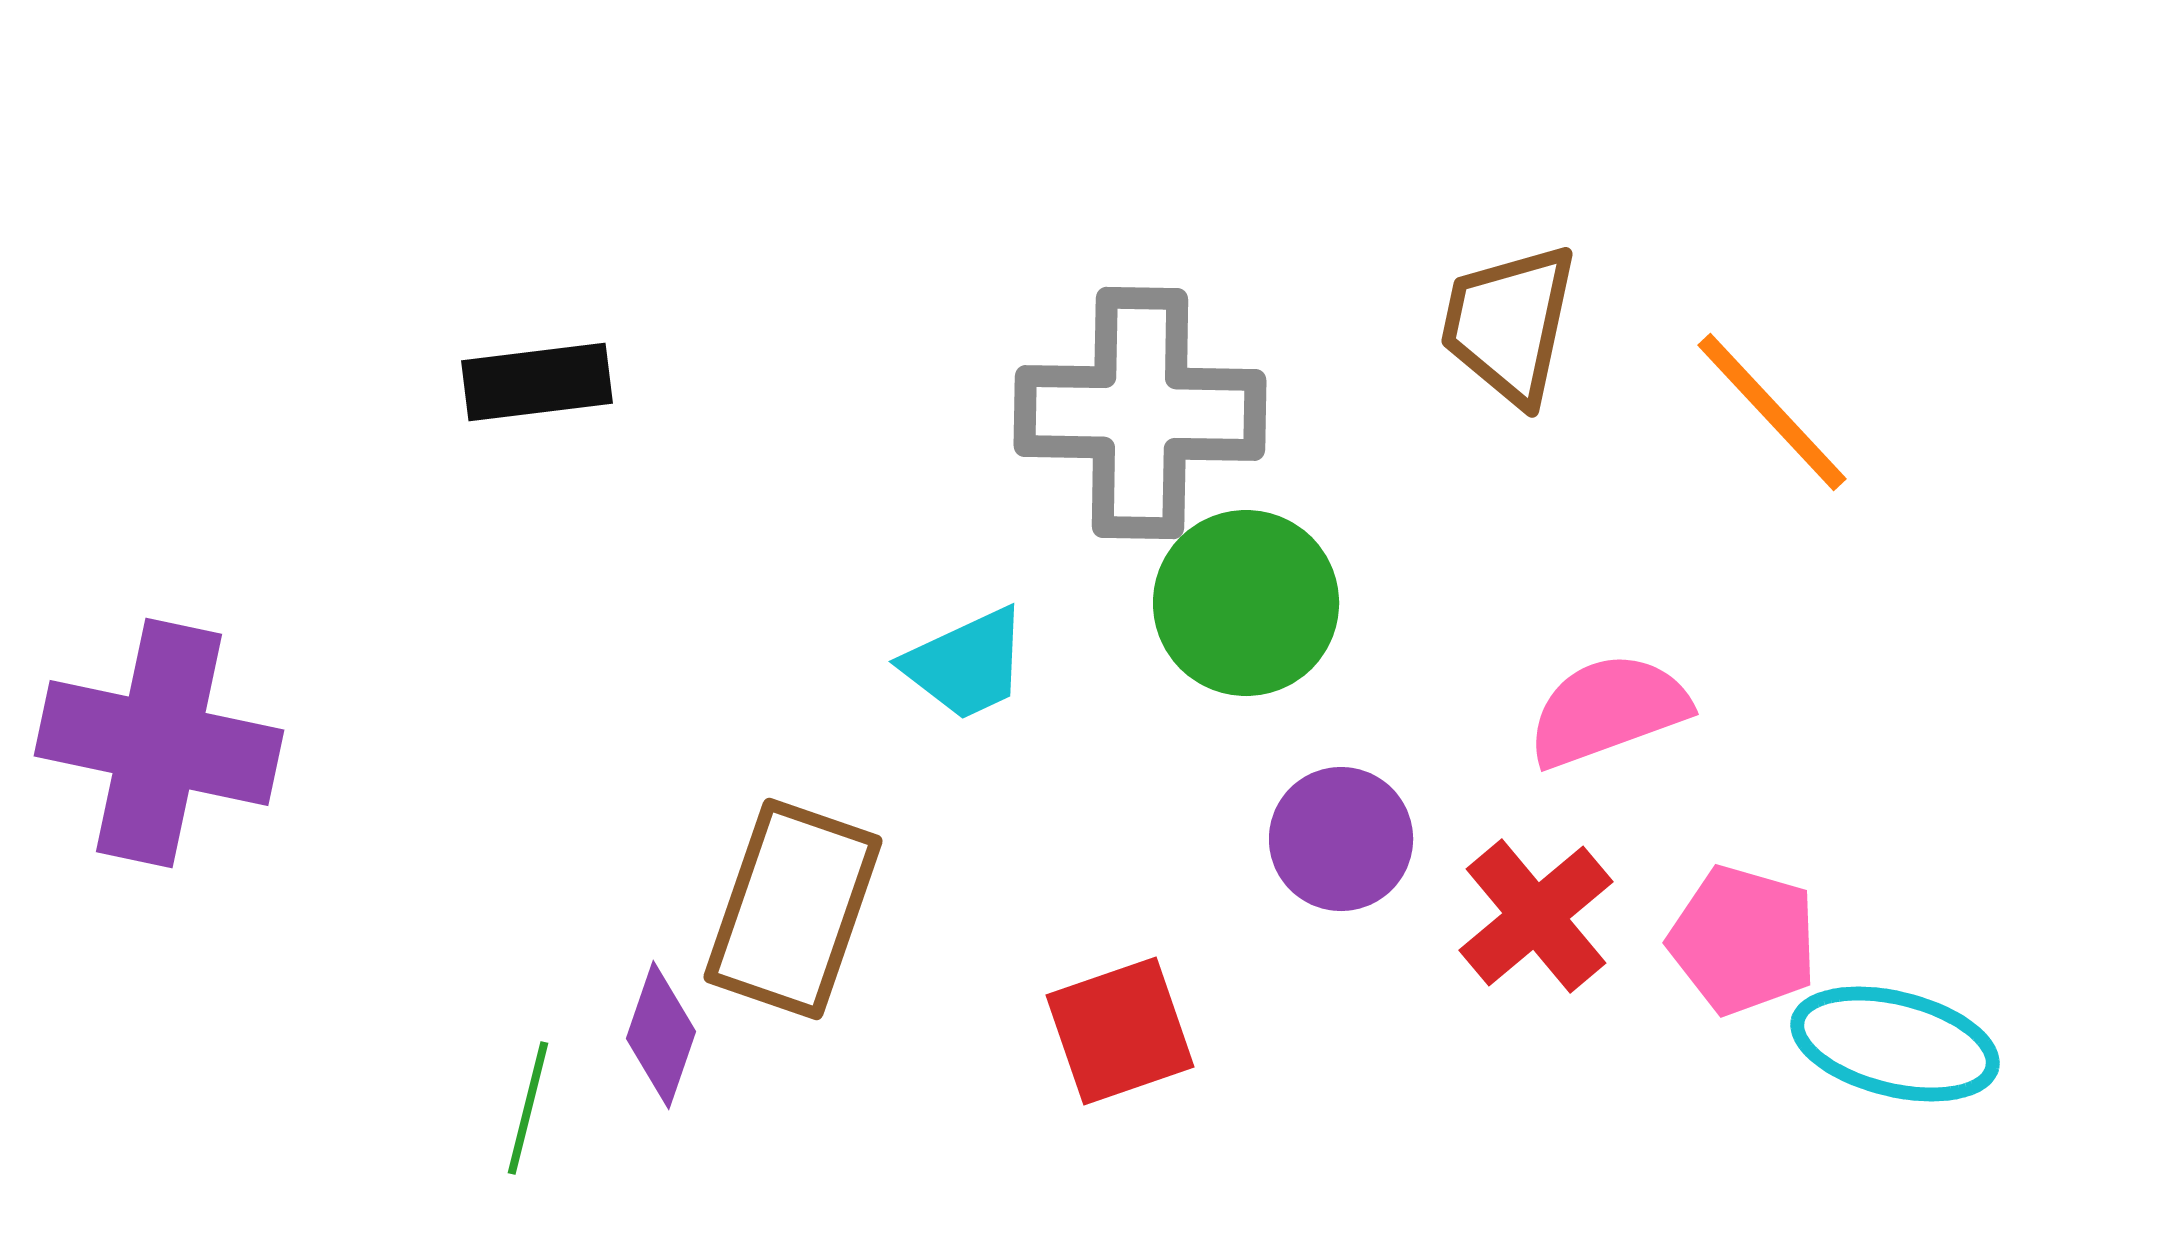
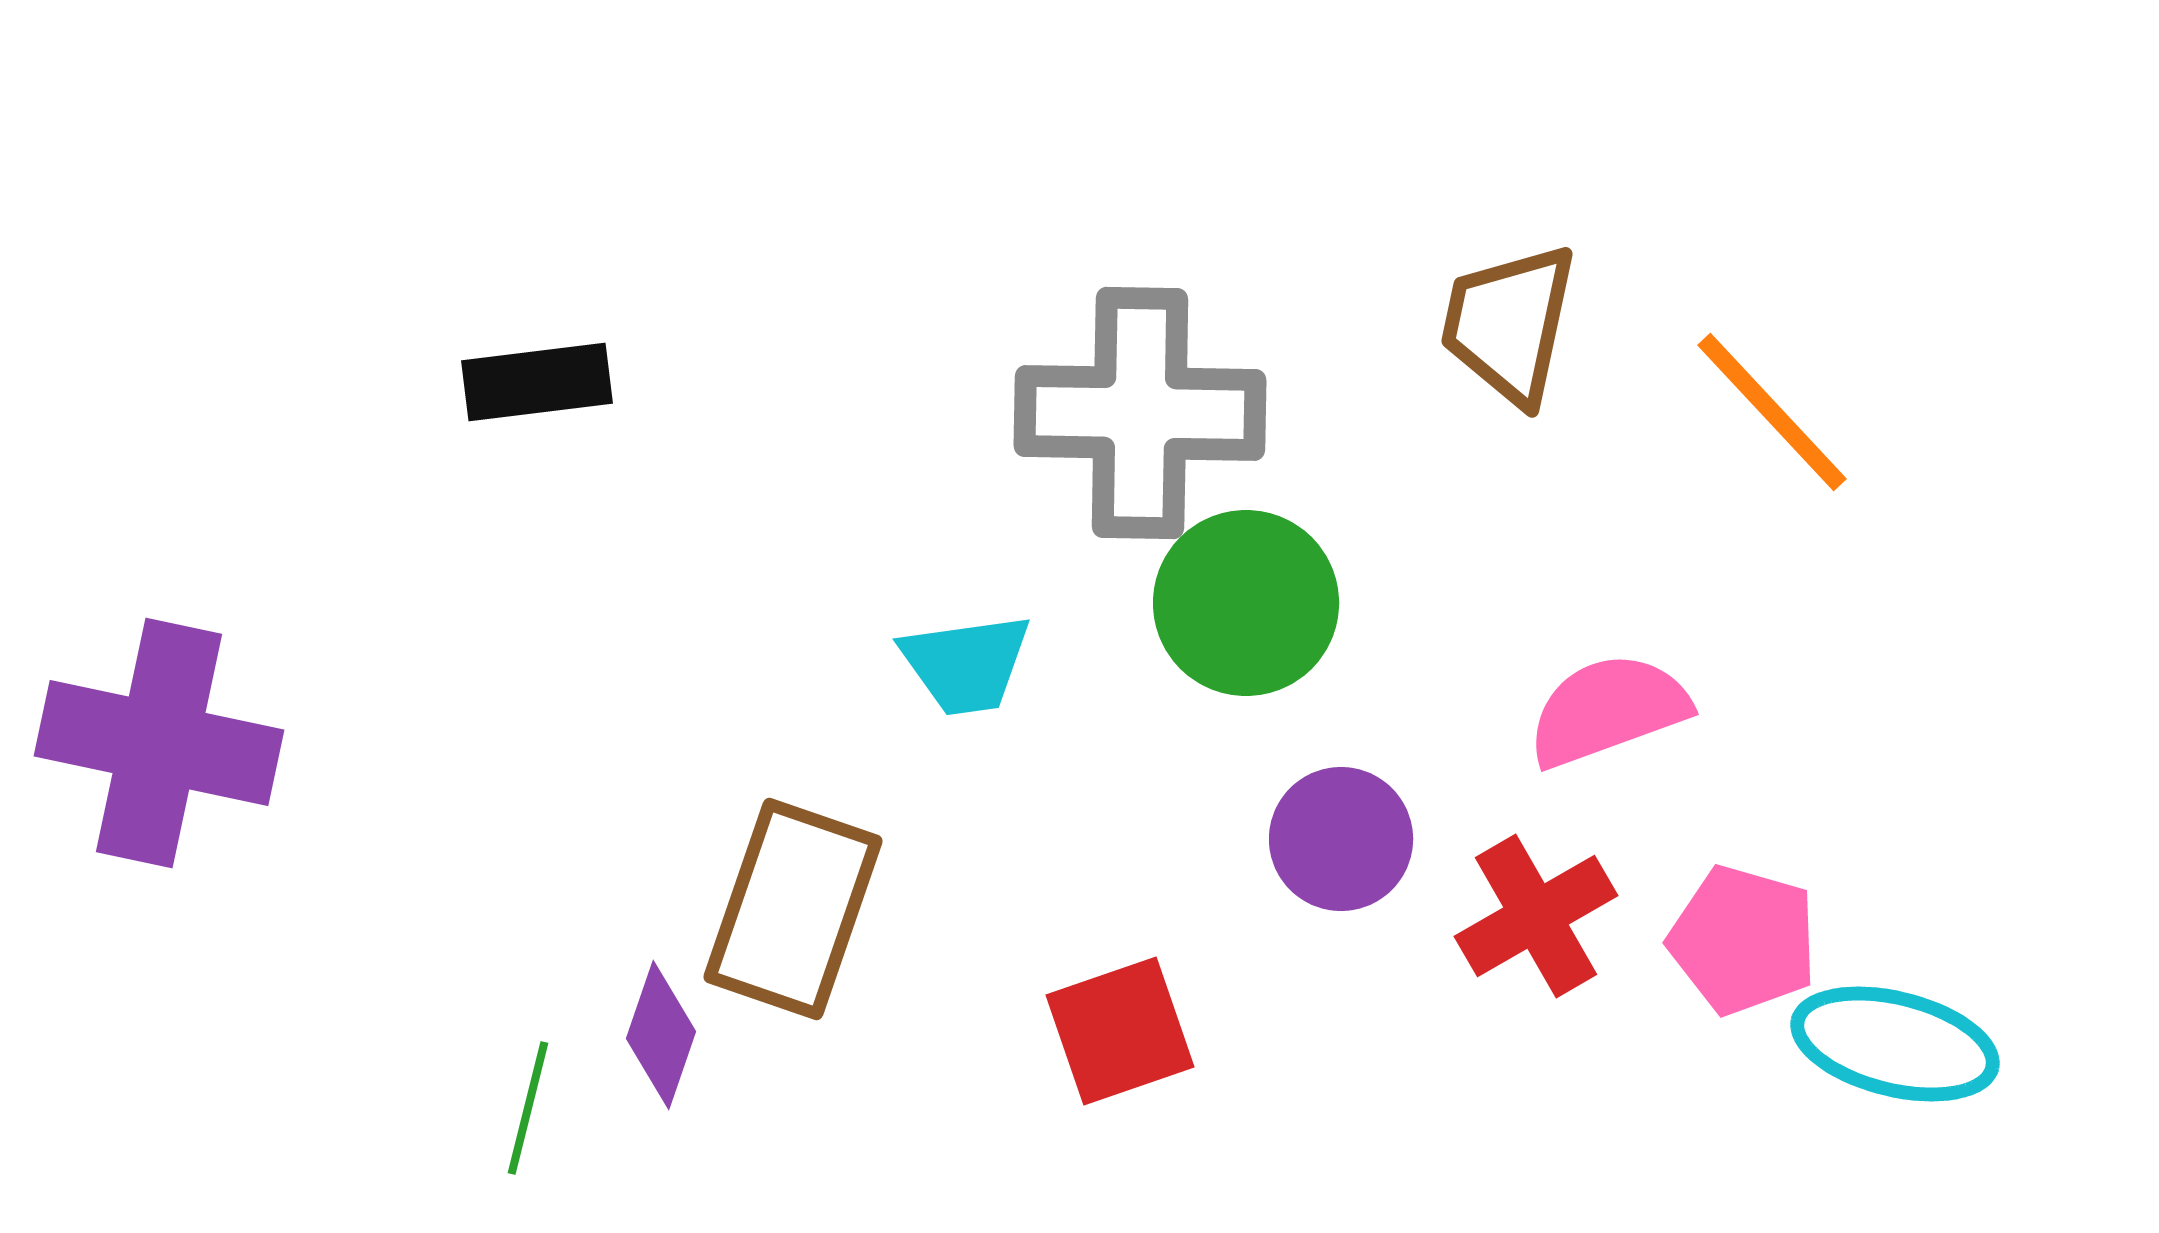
cyan trapezoid: rotated 17 degrees clockwise
red cross: rotated 10 degrees clockwise
